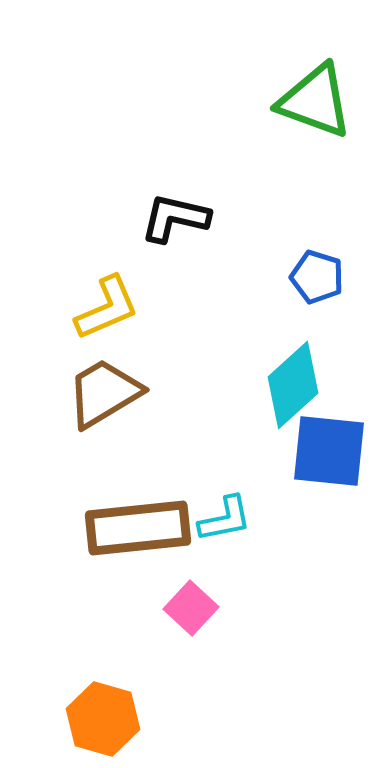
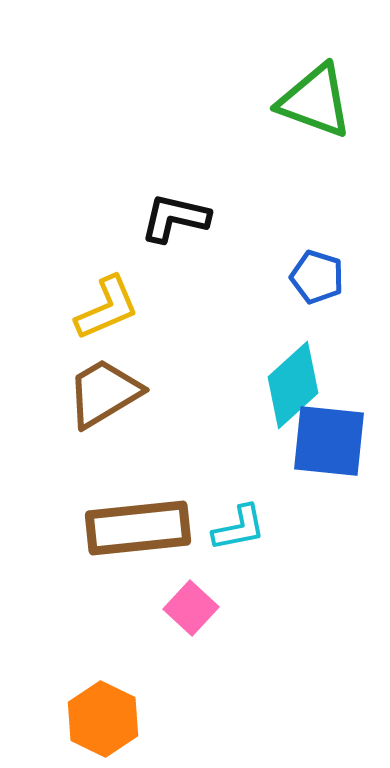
blue square: moved 10 px up
cyan L-shape: moved 14 px right, 9 px down
orange hexagon: rotated 10 degrees clockwise
